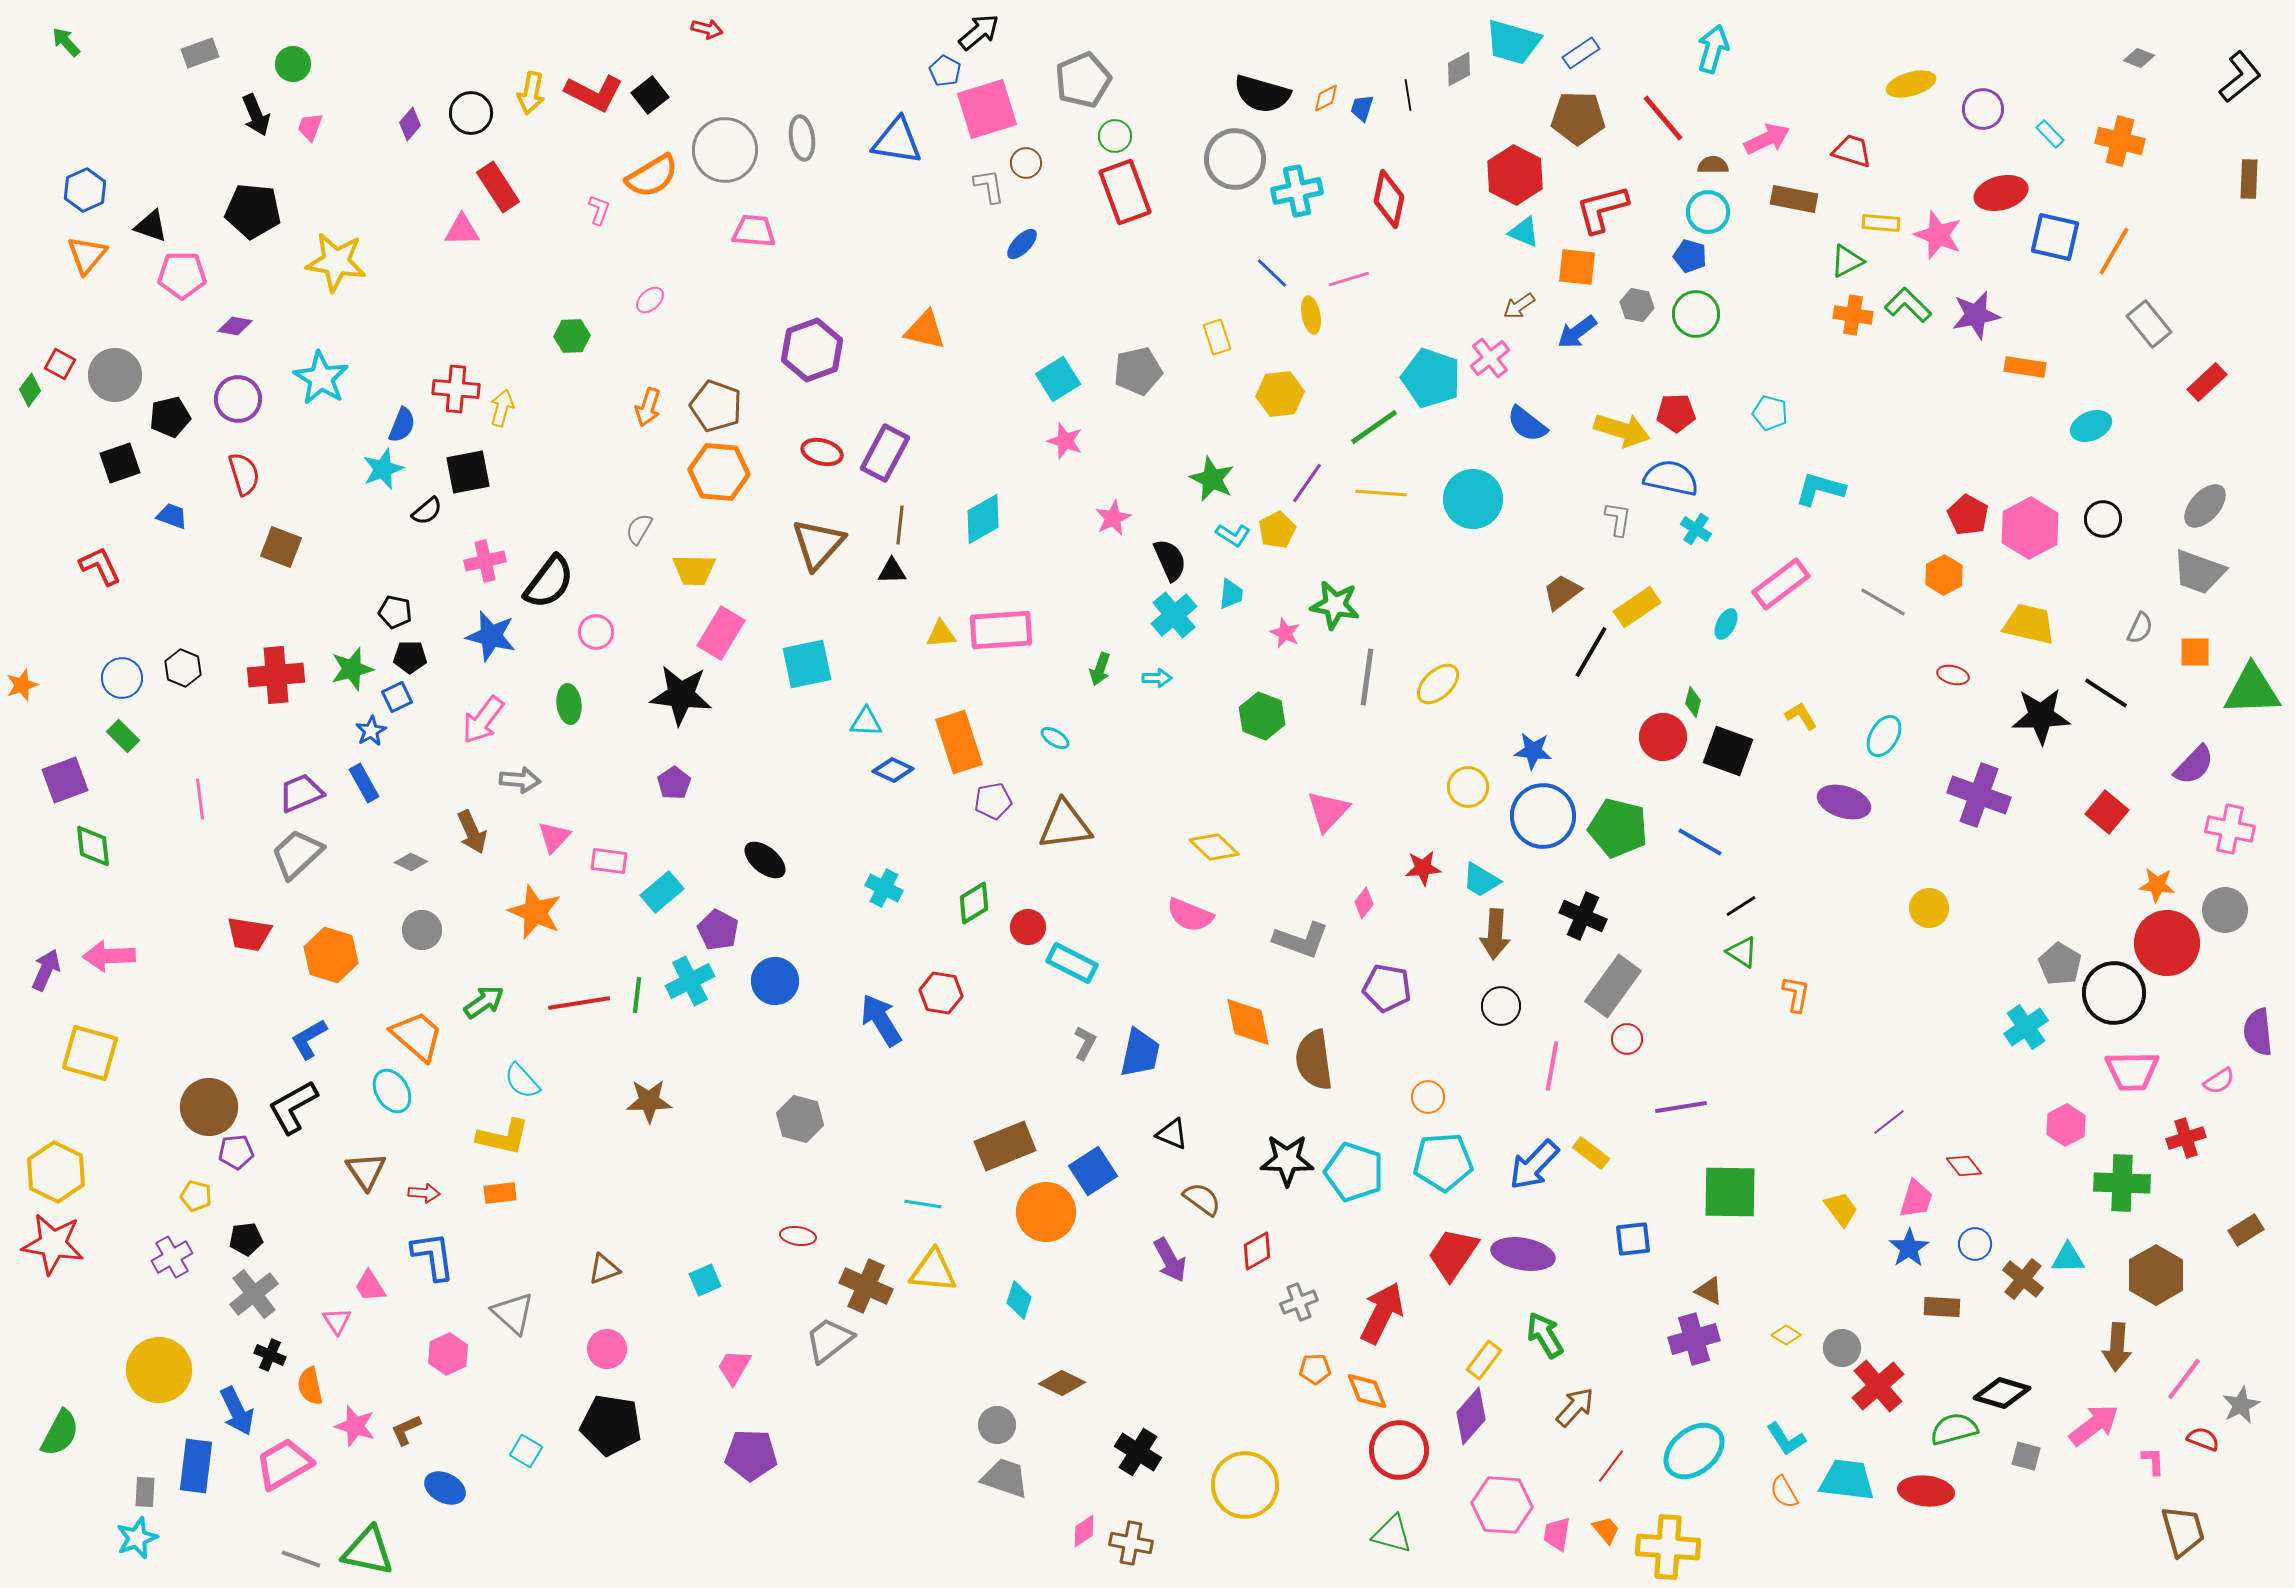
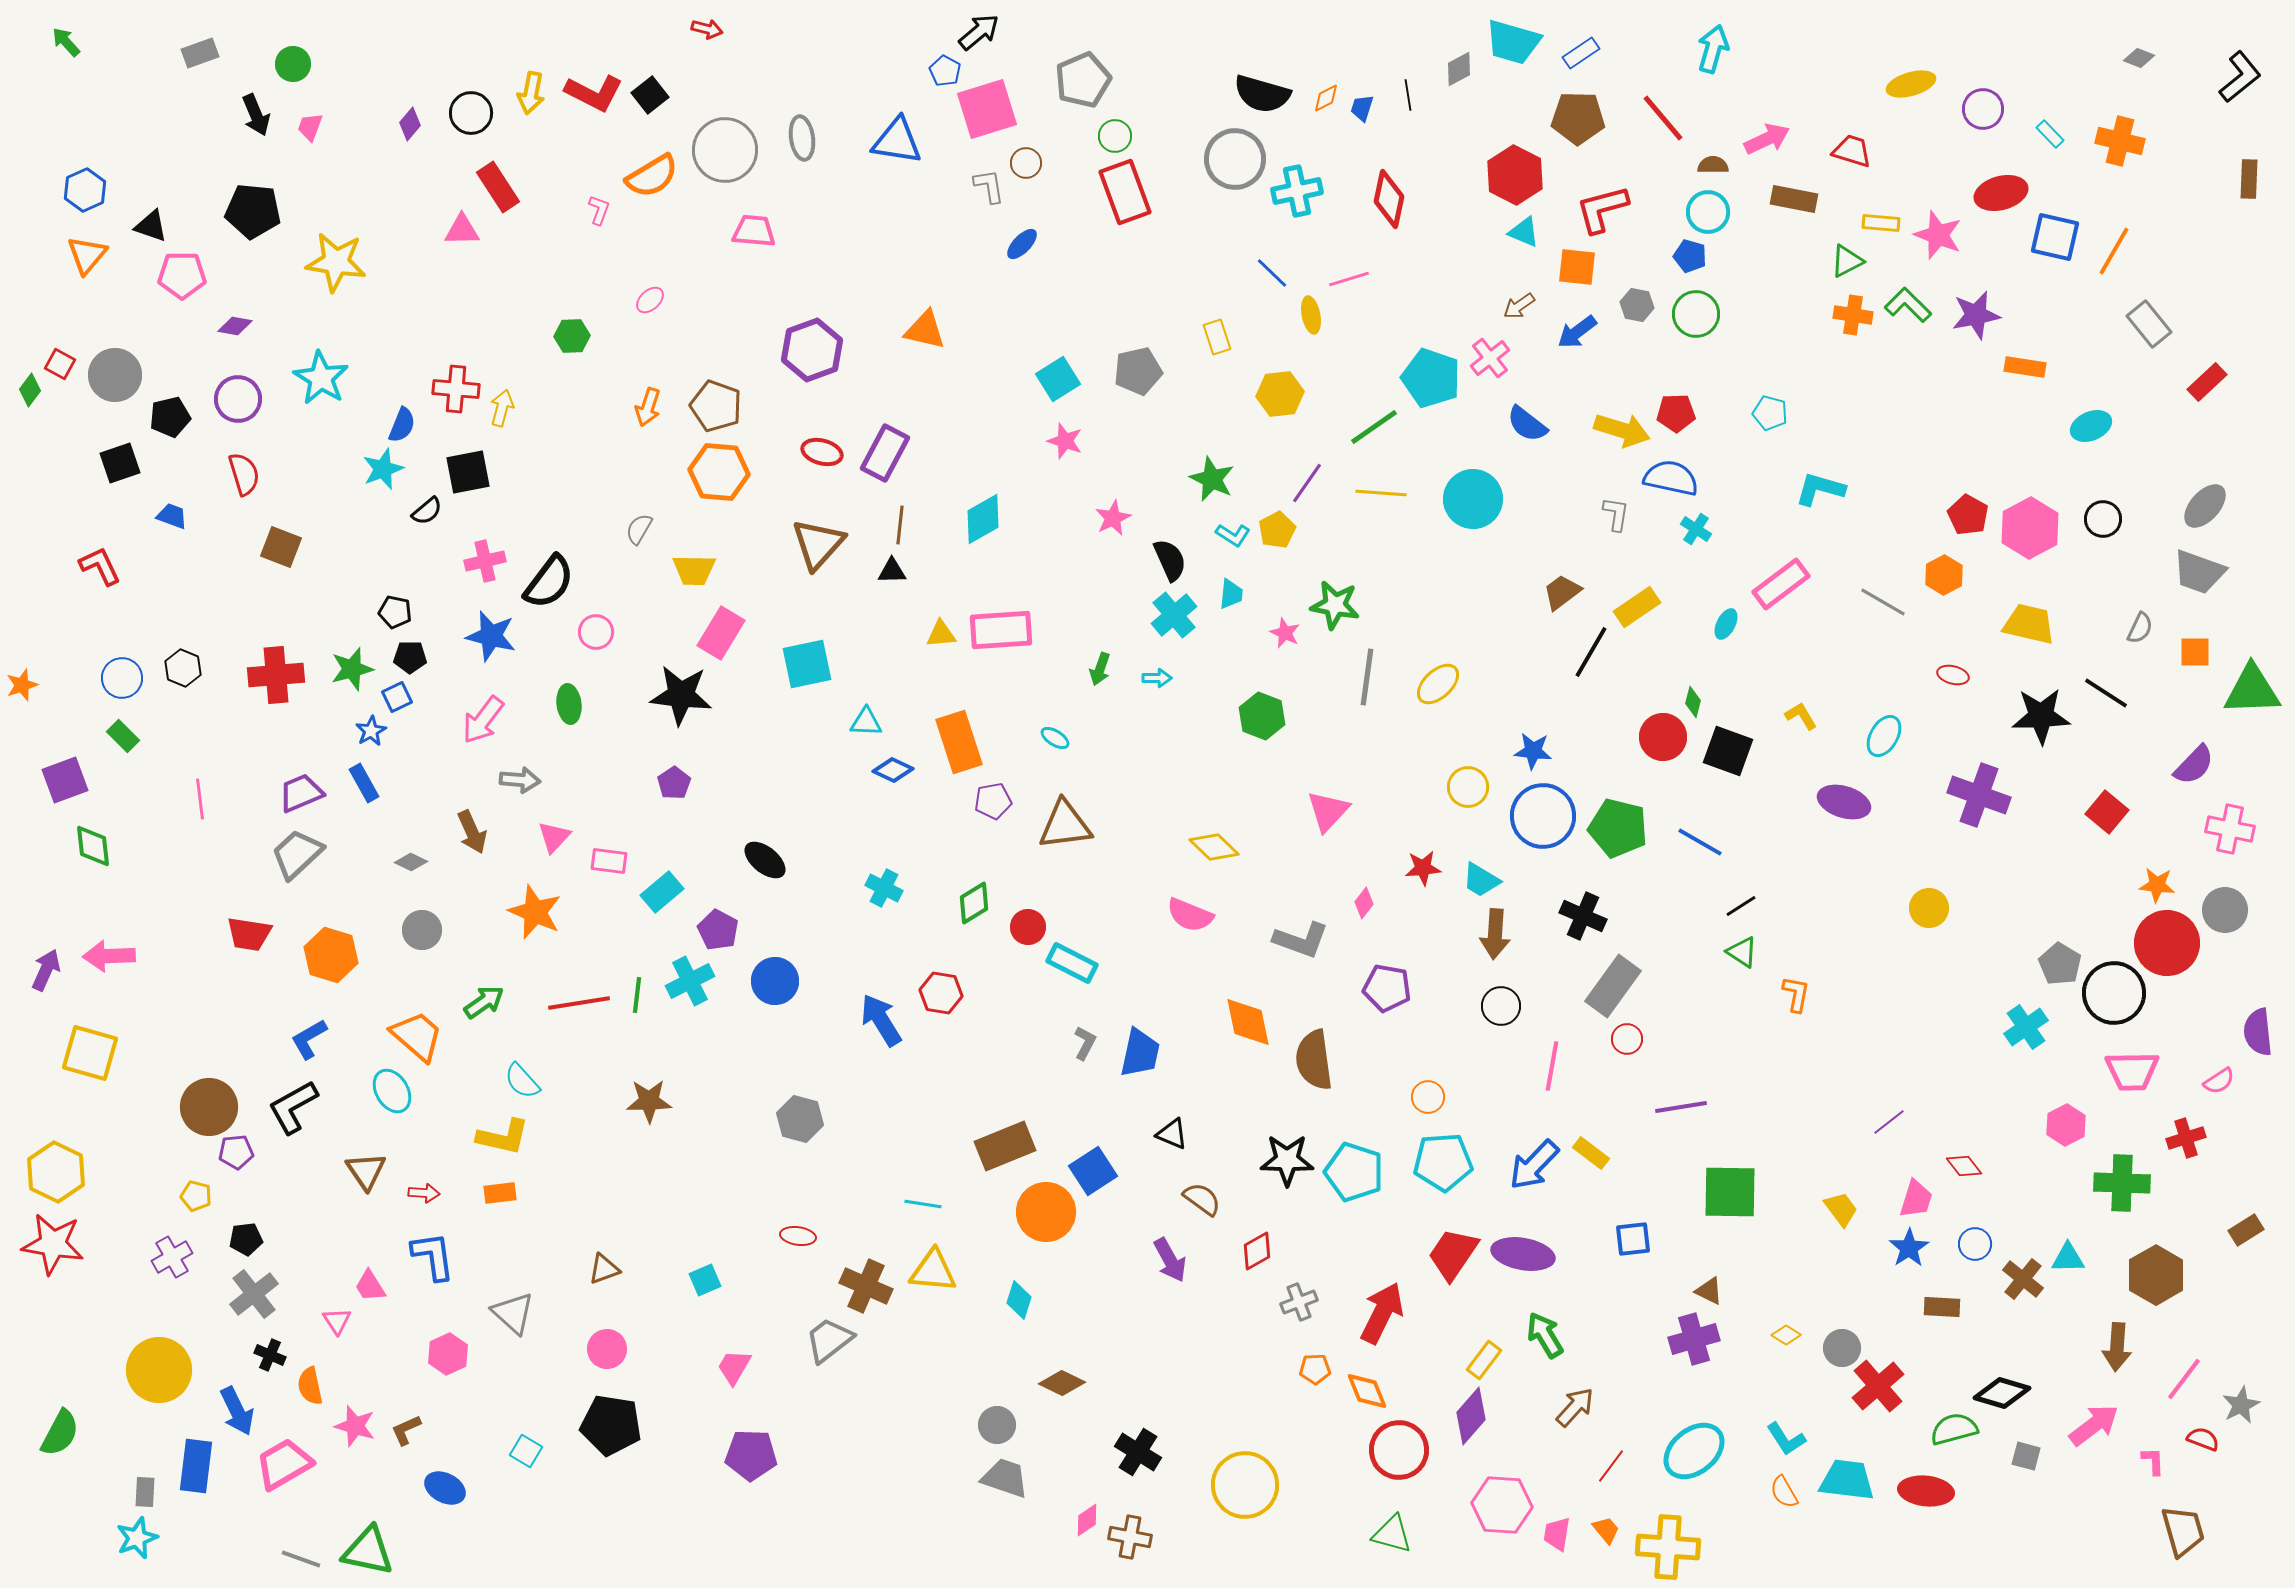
gray L-shape at (1618, 519): moved 2 px left, 5 px up
pink diamond at (1084, 1531): moved 3 px right, 11 px up
brown cross at (1131, 1543): moved 1 px left, 6 px up
